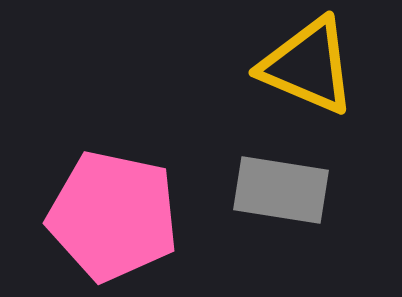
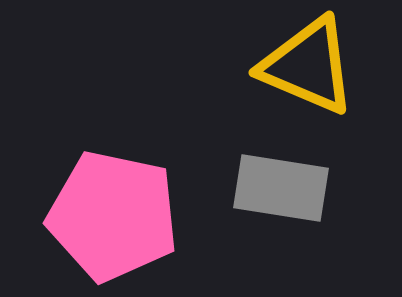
gray rectangle: moved 2 px up
